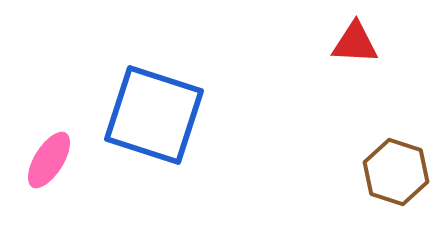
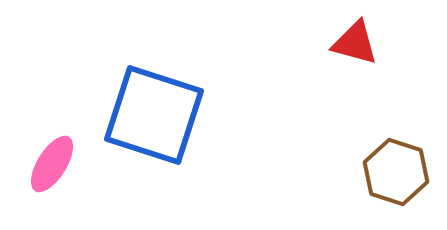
red triangle: rotated 12 degrees clockwise
pink ellipse: moved 3 px right, 4 px down
